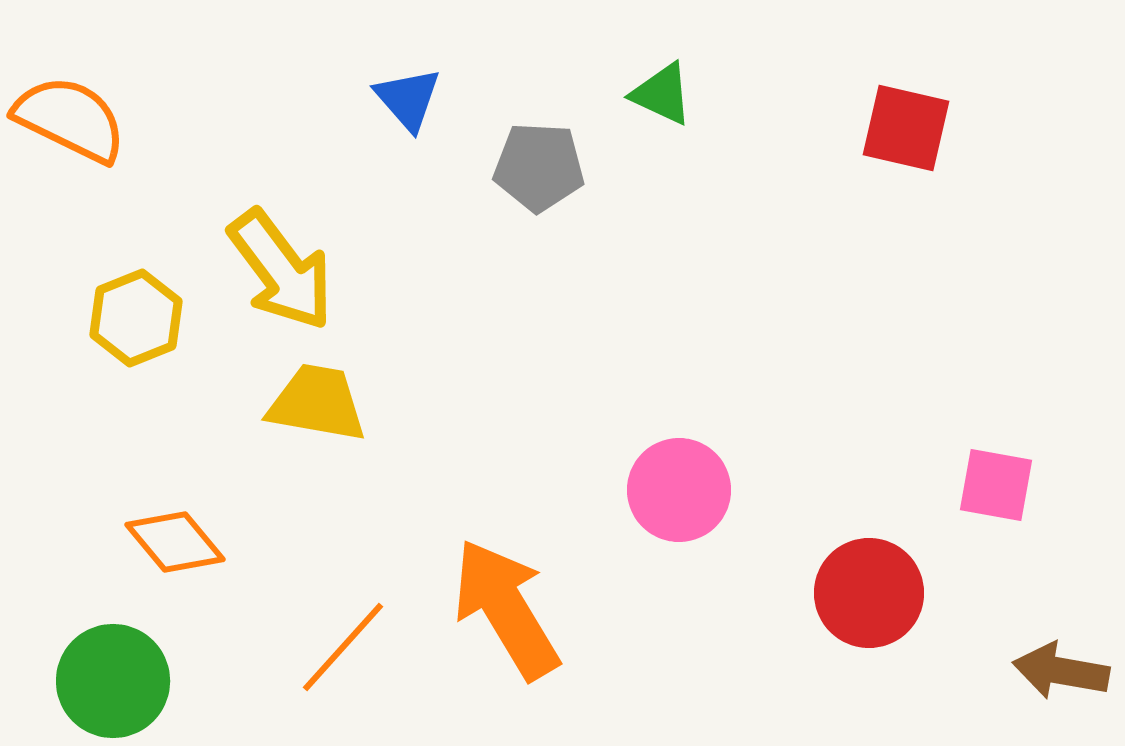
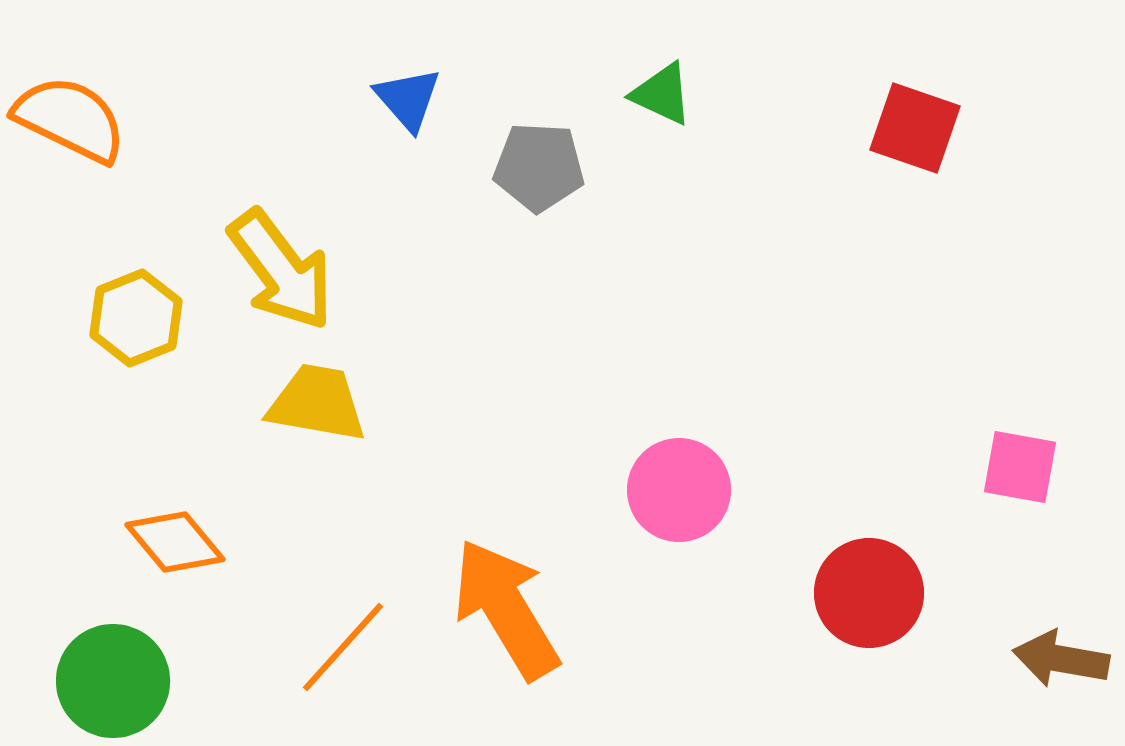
red square: moved 9 px right; rotated 6 degrees clockwise
pink square: moved 24 px right, 18 px up
brown arrow: moved 12 px up
